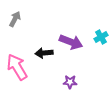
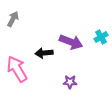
gray arrow: moved 2 px left
pink arrow: moved 2 px down
